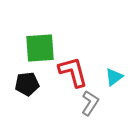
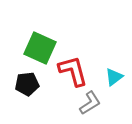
green square: rotated 28 degrees clockwise
red L-shape: moved 1 px up
gray L-shape: rotated 25 degrees clockwise
